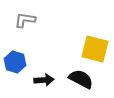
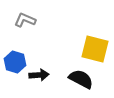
gray L-shape: rotated 15 degrees clockwise
black arrow: moved 5 px left, 5 px up
